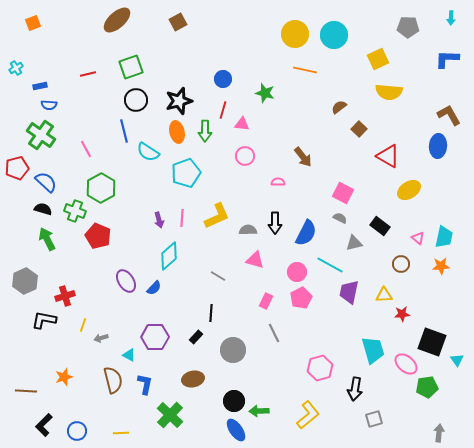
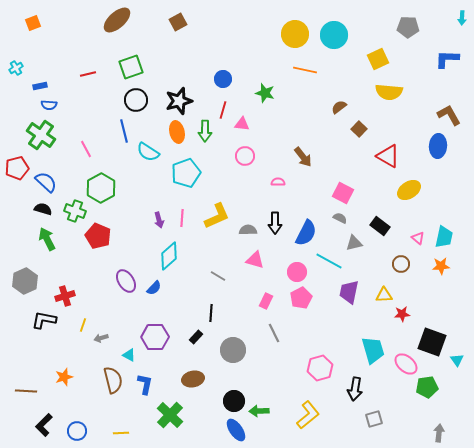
cyan arrow at (451, 18): moved 11 px right
cyan line at (330, 265): moved 1 px left, 4 px up
